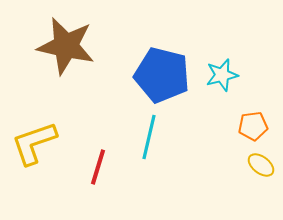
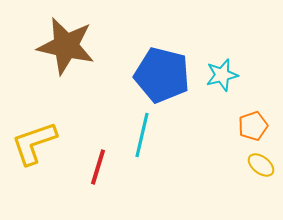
orange pentagon: rotated 12 degrees counterclockwise
cyan line: moved 7 px left, 2 px up
